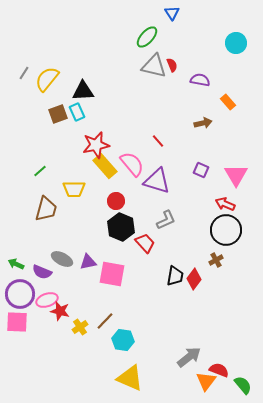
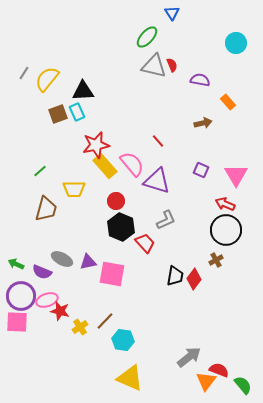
purple circle at (20, 294): moved 1 px right, 2 px down
